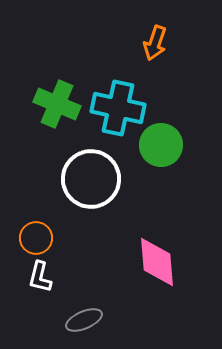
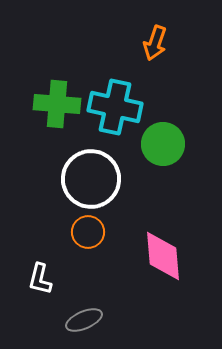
green cross: rotated 18 degrees counterclockwise
cyan cross: moved 3 px left, 1 px up
green circle: moved 2 px right, 1 px up
orange circle: moved 52 px right, 6 px up
pink diamond: moved 6 px right, 6 px up
white L-shape: moved 2 px down
